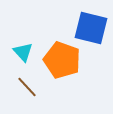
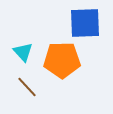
blue square: moved 6 px left, 5 px up; rotated 16 degrees counterclockwise
orange pentagon: rotated 21 degrees counterclockwise
